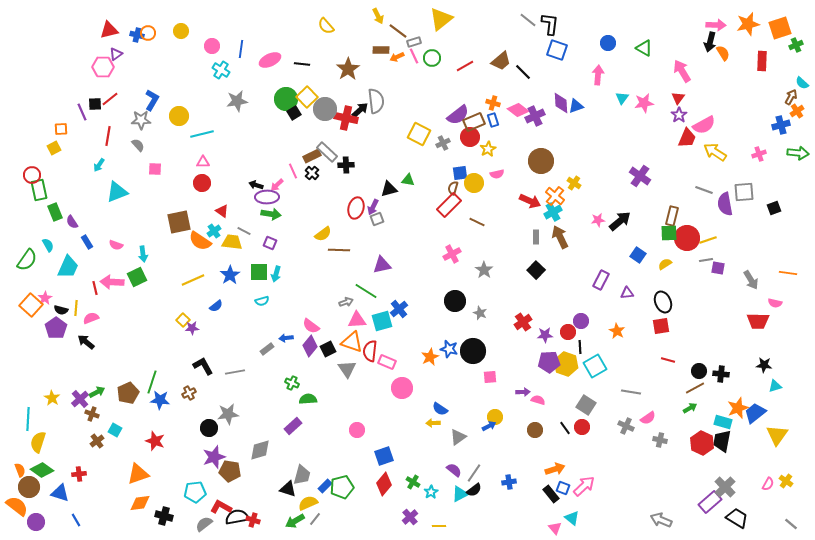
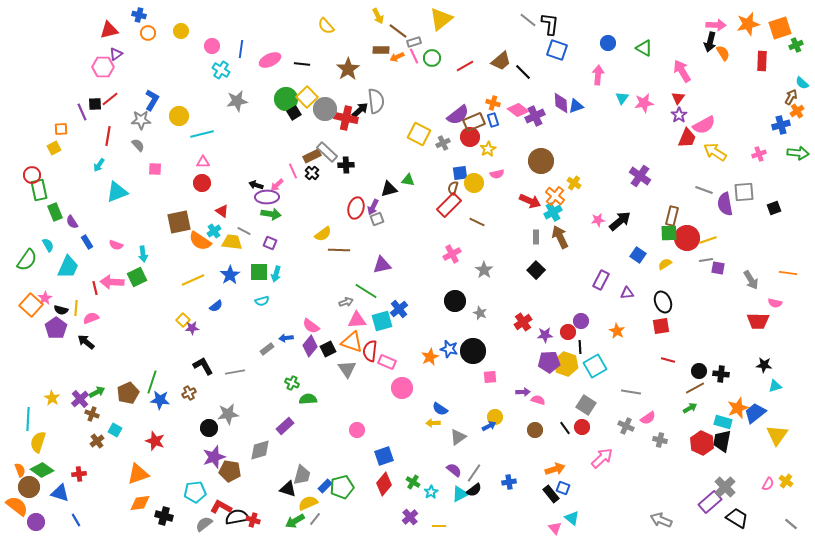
blue cross at (137, 35): moved 2 px right, 20 px up
purple rectangle at (293, 426): moved 8 px left
pink arrow at (584, 486): moved 18 px right, 28 px up
